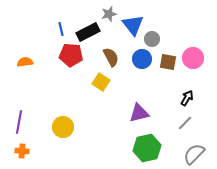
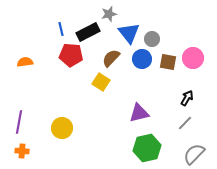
blue triangle: moved 4 px left, 8 px down
brown semicircle: moved 1 px down; rotated 108 degrees counterclockwise
yellow circle: moved 1 px left, 1 px down
